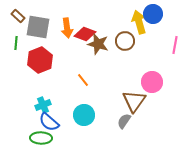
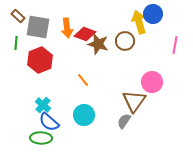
cyan cross: rotated 28 degrees counterclockwise
